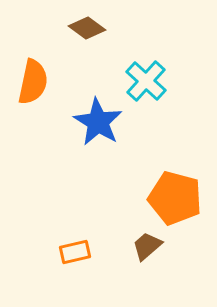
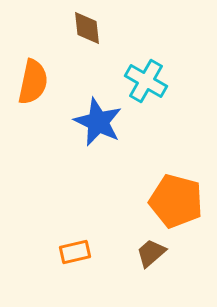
brown diamond: rotated 48 degrees clockwise
cyan cross: rotated 12 degrees counterclockwise
blue star: rotated 6 degrees counterclockwise
orange pentagon: moved 1 px right, 3 px down
brown trapezoid: moved 4 px right, 7 px down
